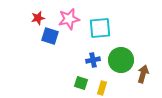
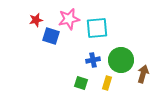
red star: moved 2 px left, 2 px down
cyan square: moved 3 px left
blue square: moved 1 px right
yellow rectangle: moved 5 px right, 5 px up
